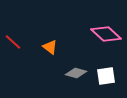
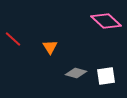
pink diamond: moved 13 px up
red line: moved 3 px up
orange triangle: rotated 21 degrees clockwise
